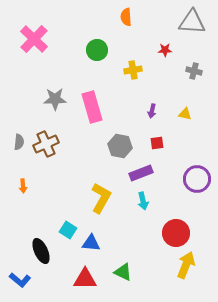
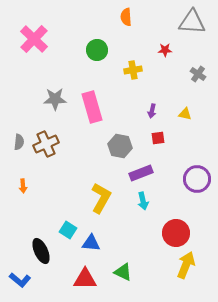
gray cross: moved 4 px right, 3 px down; rotated 21 degrees clockwise
red square: moved 1 px right, 5 px up
